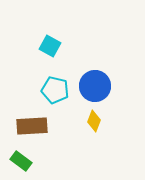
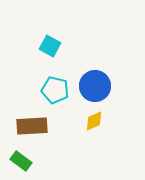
yellow diamond: rotated 45 degrees clockwise
